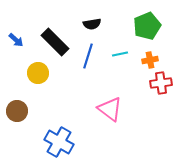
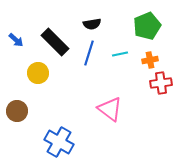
blue line: moved 1 px right, 3 px up
